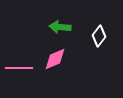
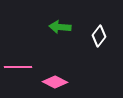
pink diamond: moved 23 px down; rotated 50 degrees clockwise
pink line: moved 1 px left, 1 px up
